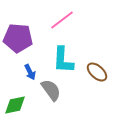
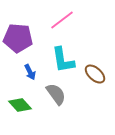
cyan L-shape: rotated 12 degrees counterclockwise
brown ellipse: moved 2 px left, 2 px down
gray semicircle: moved 5 px right, 4 px down
green diamond: moved 5 px right; rotated 60 degrees clockwise
